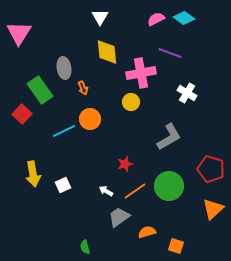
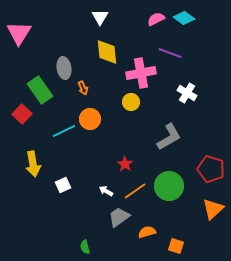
red star: rotated 21 degrees counterclockwise
yellow arrow: moved 10 px up
